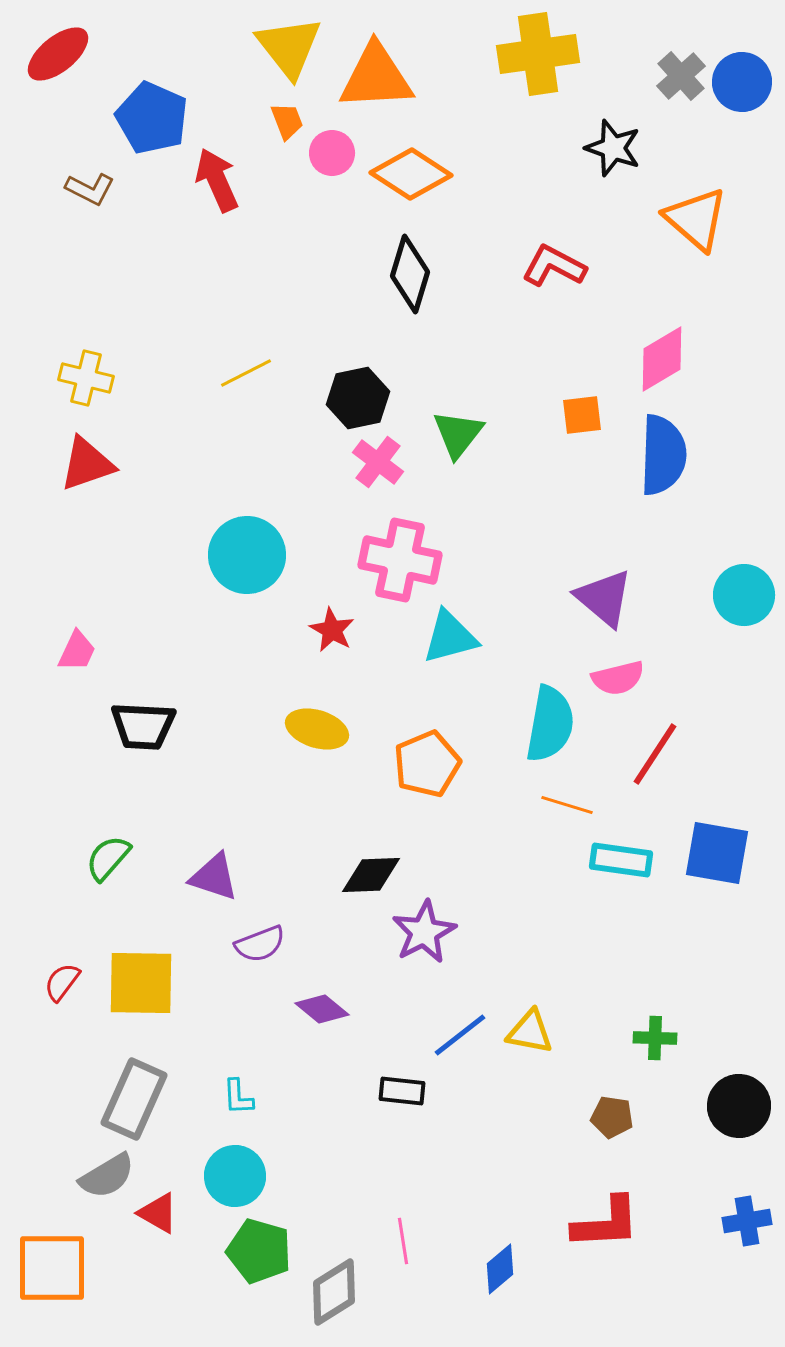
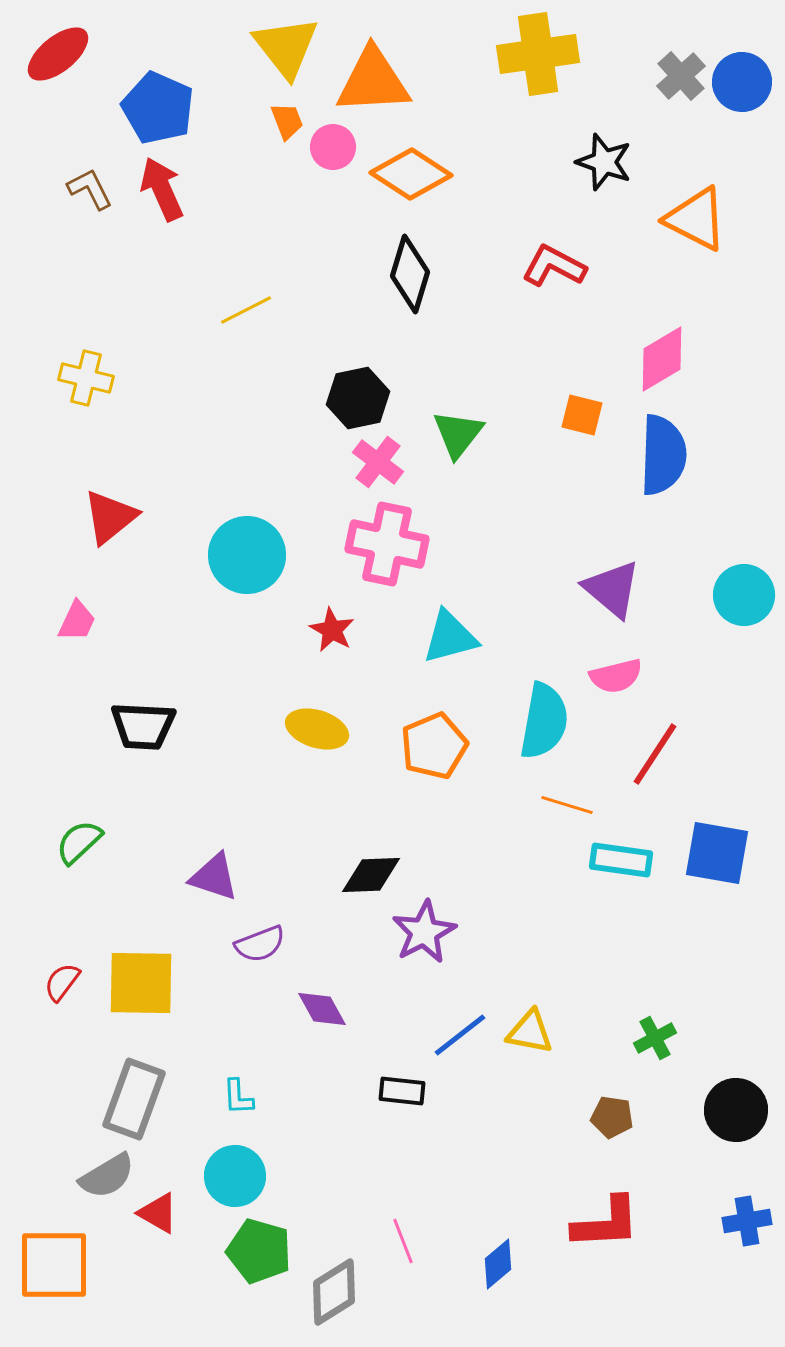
yellow triangle at (289, 47): moved 3 px left
orange triangle at (376, 77): moved 3 px left, 4 px down
blue pentagon at (152, 118): moved 6 px right, 10 px up
black star at (613, 148): moved 9 px left, 14 px down
pink circle at (332, 153): moved 1 px right, 6 px up
red arrow at (217, 180): moved 55 px left, 9 px down
brown L-shape at (90, 189): rotated 144 degrees counterclockwise
orange triangle at (696, 219): rotated 14 degrees counterclockwise
yellow line at (246, 373): moved 63 px up
orange square at (582, 415): rotated 21 degrees clockwise
red triangle at (87, 464): moved 23 px right, 53 px down; rotated 20 degrees counterclockwise
pink cross at (400, 560): moved 13 px left, 16 px up
purple triangle at (604, 598): moved 8 px right, 9 px up
pink trapezoid at (77, 651): moved 30 px up
pink semicircle at (618, 678): moved 2 px left, 2 px up
cyan semicircle at (550, 724): moved 6 px left, 3 px up
orange pentagon at (427, 764): moved 7 px right, 18 px up
green semicircle at (108, 858): moved 29 px left, 16 px up; rotated 6 degrees clockwise
purple diamond at (322, 1009): rotated 22 degrees clockwise
green cross at (655, 1038): rotated 30 degrees counterclockwise
gray rectangle at (134, 1099): rotated 4 degrees counterclockwise
black circle at (739, 1106): moved 3 px left, 4 px down
pink line at (403, 1241): rotated 12 degrees counterclockwise
orange square at (52, 1268): moved 2 px right, 3 px up
blue diamond at (500, 1269): moved 2 px left, 5 px up
